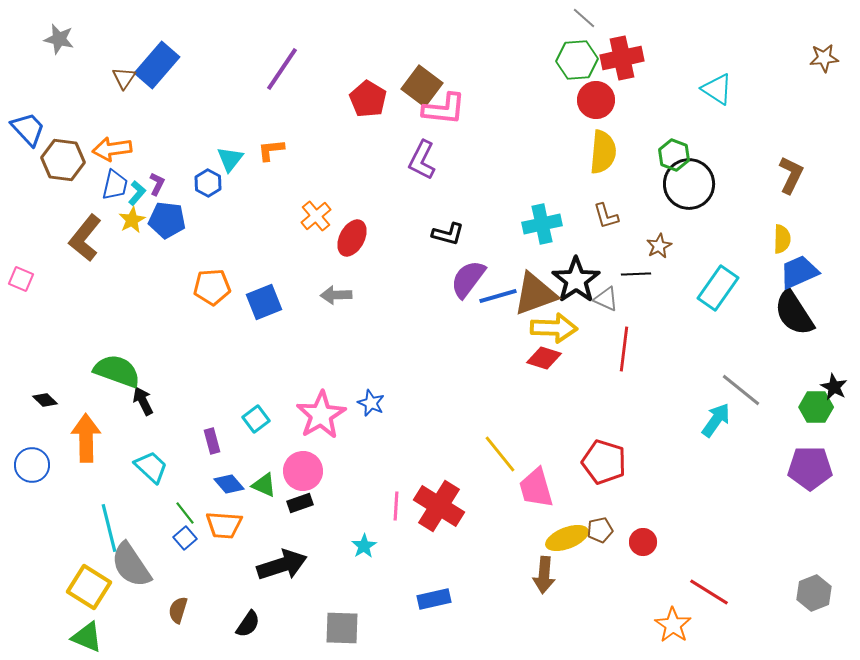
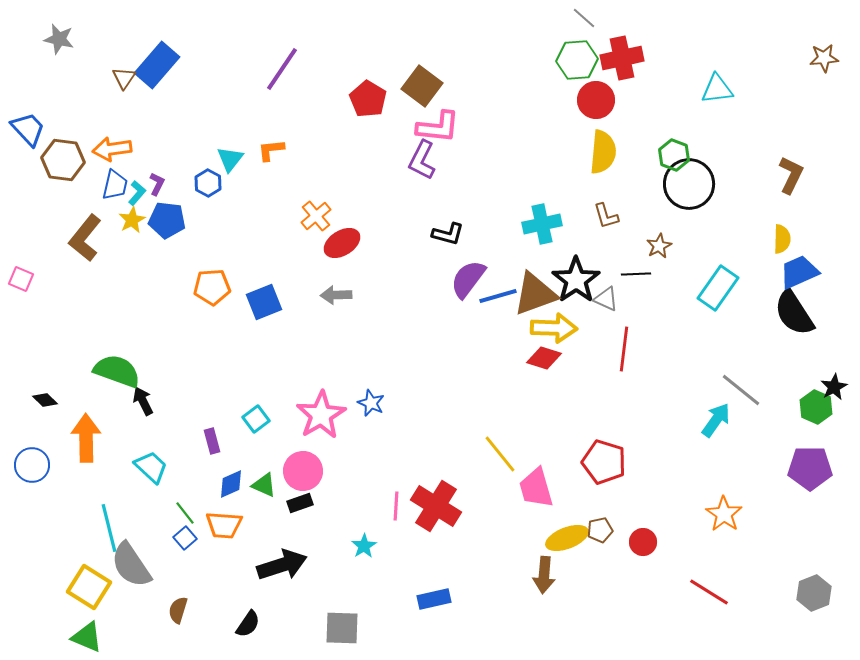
cyan triangle at (717, 89): rotated 40 degrees counterclockwise
pink L-shape at (444, 109): moved 6 px left, 18 px down
red ellipse at (352, 238): moved 10 px left, 5 px down; rotated 30 degrees clockwise
black star at (834, 387): rotated 16 degrees clockwise
green hexagon at (816, 407): rotated 24 degrees clockwise
blue diamond at (229, 484): moved 2 px right; rotated 72 degrees counterclockwise
red cross at (439, 506): moved 3 px left
orange star at (673, 625): moved 51 px right, 111 px up
